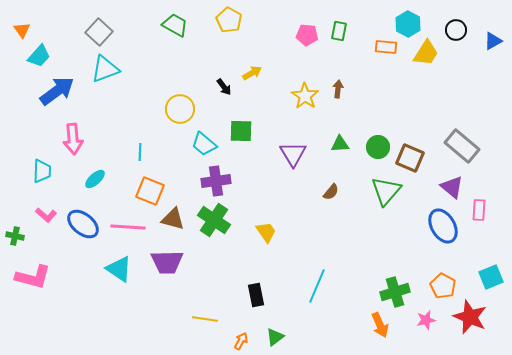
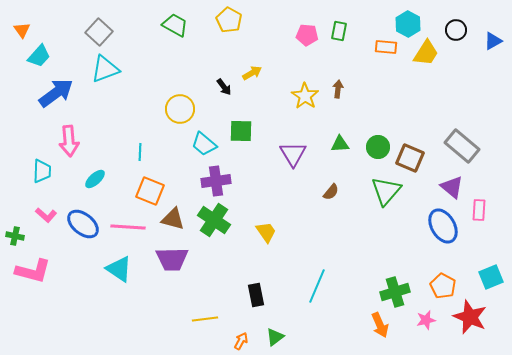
blue arrow at (57, 91): moved 1 px left, 2 px down
pink arrow at (73, 139): moved 4 px left, 2 px down
purple trapezoid at (167, 262): moved 5 px right, 3 px up
pink L-shape at (33, 277): moved 6 px up
yellow line at (205, 319): rotated 15 degrees counterclockwise
